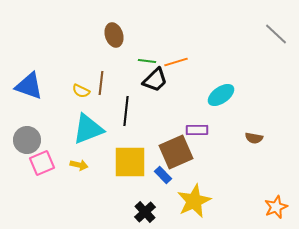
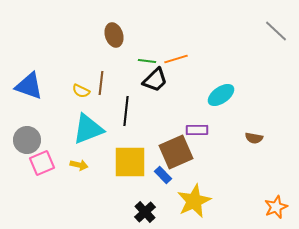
gray line: moved 3 px up
orange line: moved 3 px up
